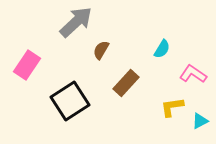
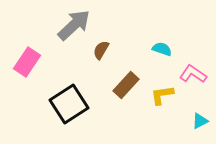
gray arrow: moved 2 px left, 3 px down
cyan semicircle: rotated 102 degrees counterclockwise
pink rectangle: moved 3 px up
brown rectangle: moved 2 px down
black square: moved 1 px left, 3 px down
yellow L-shape: moved 10 px left, 12 px up
